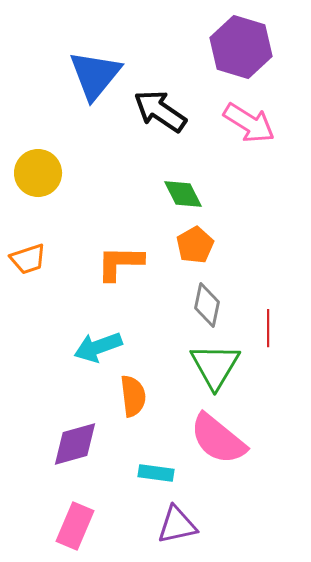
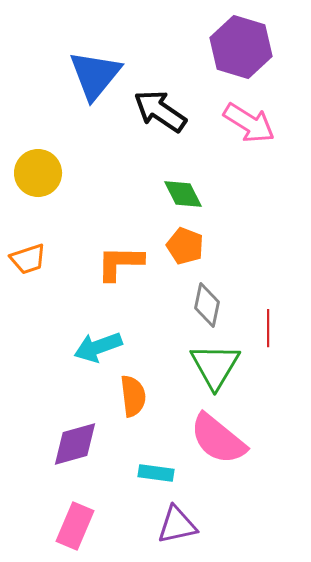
orange pentagon: moved 10 px left, 1 px down; rotated 21 degrees counterclockwise
